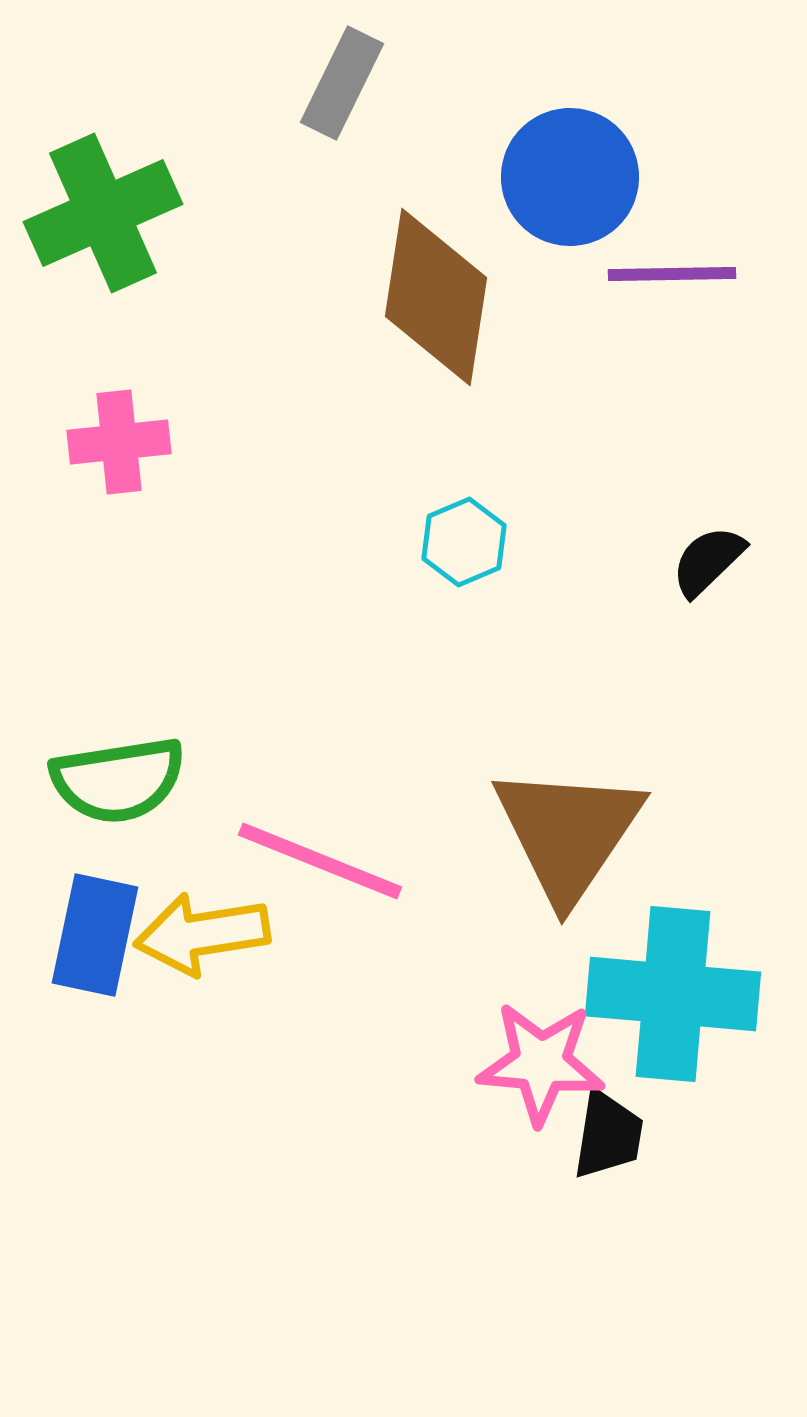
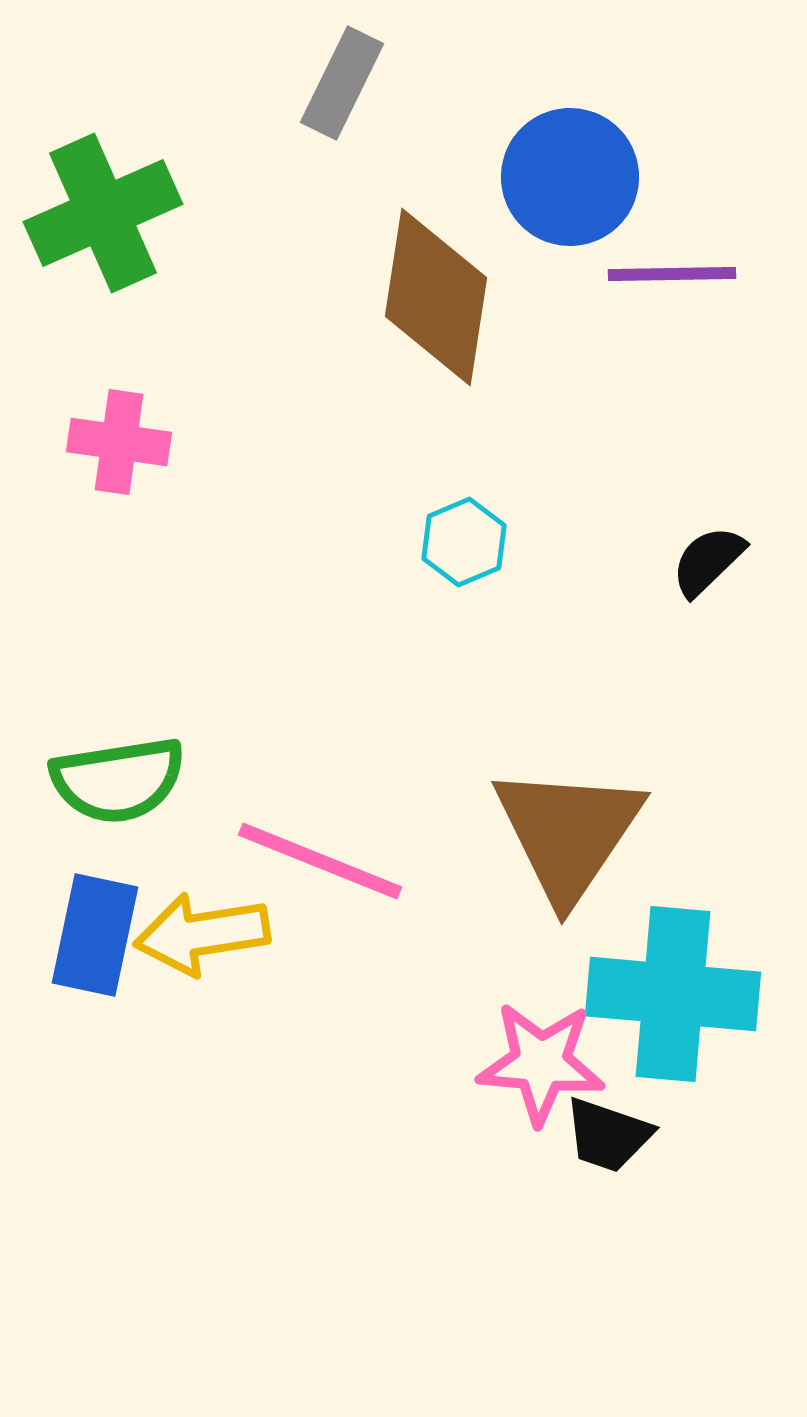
pink cross: rotated 14 degrees clockwise
black trapezoid: rotated 100 degrees clockwise
